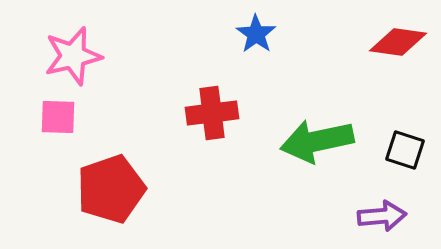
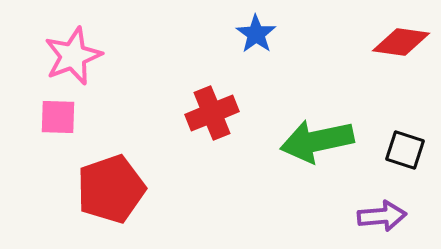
red diamond: moved 3 px right
pink star: rotated 8 degrees counterclockwise
red cross: rotated 15 degrees counterclockwise
